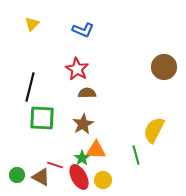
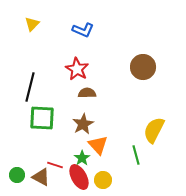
brown circle: moved 21 px left
orange triangle: moved 2 px right, 5 px up; rotated 45 degrees clockwise
